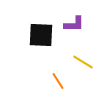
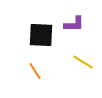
orange line: moved 23 px left, 10 px up
